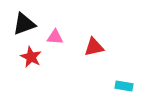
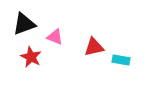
pink triangle: rotated 18 degrees clockwise
cyan rectangle: moved 3 px left, 26 px up
